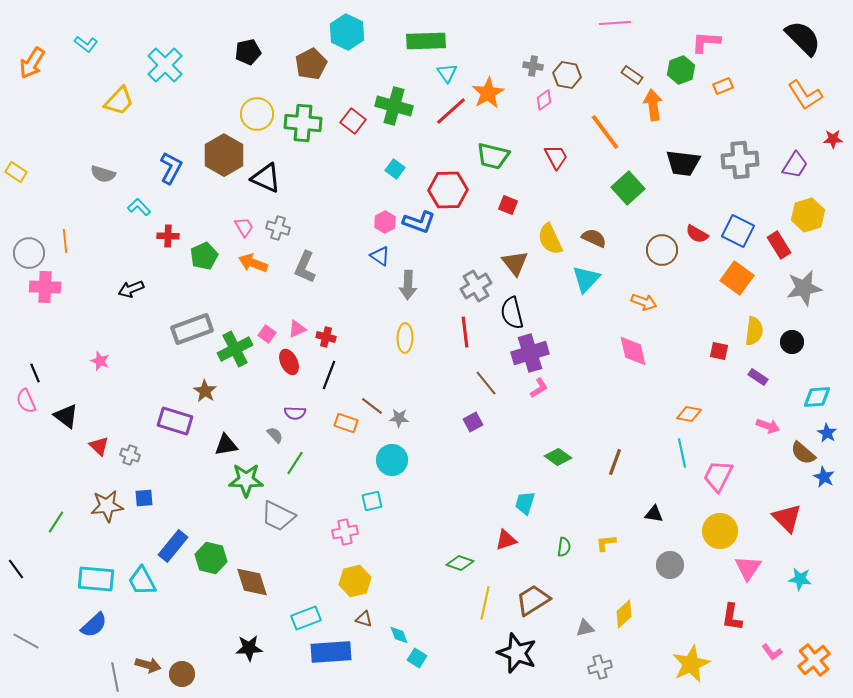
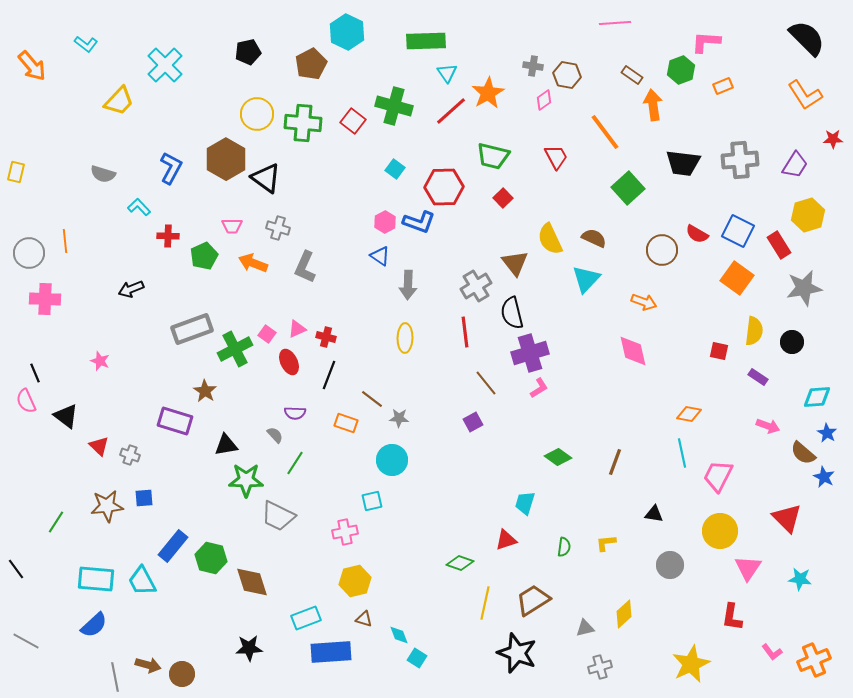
black semicircle at (803, 38): moved 4 px right
orange arrow at (32, 63): moved 3 px down; rotated 72 degrees counterclockwise
brown hexagon at (224, 155): moved 2 px right, 4 px down
yellow rectangle at (16, 172): rotated 70 degrees clockwise
black triangle at (266, 178): rotated 12 degrees clockwise
red hexagon at (448, 190): moved 4 px left, 3 px up
red square at (508, 205): moved 5 px left, 7 px up; rotated 24 degrees clockwise
pink trapezoid at (244, 227): moved 12 px left, 1 px up; rotated 120 degrees clockwise
pink cross at (45, 287): moved 12 px down
brown line at (372, 406): moved 7 px up
orange cross at (814, 660): rotated 16 degrees clockwise
